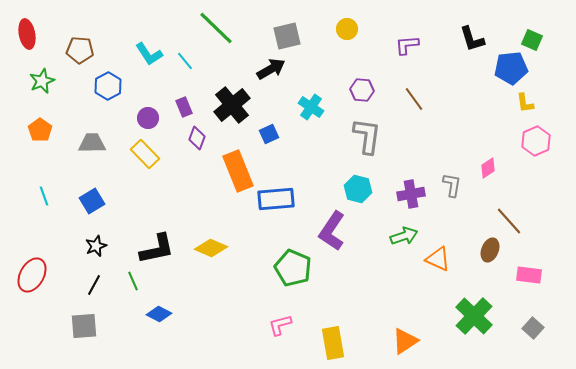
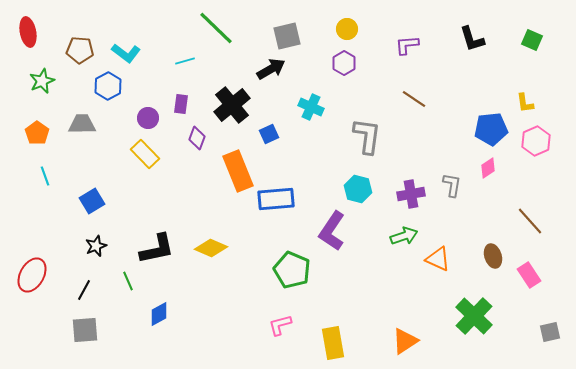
red ellipse at (27, 34): moved 1 px right, 2 px up
cyan L-shape at (149, 54): moved 23 px left, 1 px up; rotated 20 degrees counterclockwise
cyan line at (185, 61): rotated 66 degrees counterclockwise
blue pentagon at (511, 68): moved 20 px left, 61 px down
purple hexagon at (362, 90): moved 18 px left, 27 px up; rotated 25 degrees clockwise
brown line at (414, 99): rotated 20 degrees counterclockwise
purple rectangle at (184, 107): moved 3 px left, 3 px up; rotated 30 degrees clockwise
cyan cross at (311, 107): rotated 10 degrees counterclockwise
orange pentagon at (40, 130): moved 3 px left, 3 px down
gray trapezoid at (92, 143): moved 10 px left, 19 px up
cyan line at (44, 196): moved 1 px right, 20 px up
brown line at (509, 221): moved 21 px right
brown ellipse at (490, 250): moved 3 px right, 6 px down; rotated 40 degrees counterclockwise
green pentagon at (293, 268): moved 1 px left, 2 px down
pink rectangle at (529, 275): rotated 50 degrees clockwise
green line at (133, 281): moved 5 px left
black line at (94, 285): moved 10 px left, 5 px down
blue diamond at (159, 314): rotated 55 degrees counterclockwise
gray square at (84, 326): moved 1 px right, 4 px down
gray square at (533, 328): moved 17 px right, 4 px down; rotated 35 degrees clockwise
